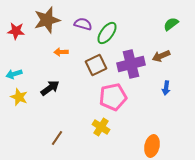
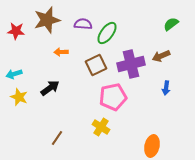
purple semicircle: rotated 12 degrees counterclockwise
